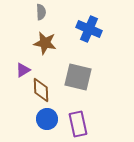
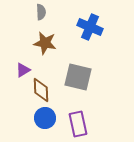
blue cross: moved 1 px right, 2 px up
blue circle: moved 2 px left, 1 px up
